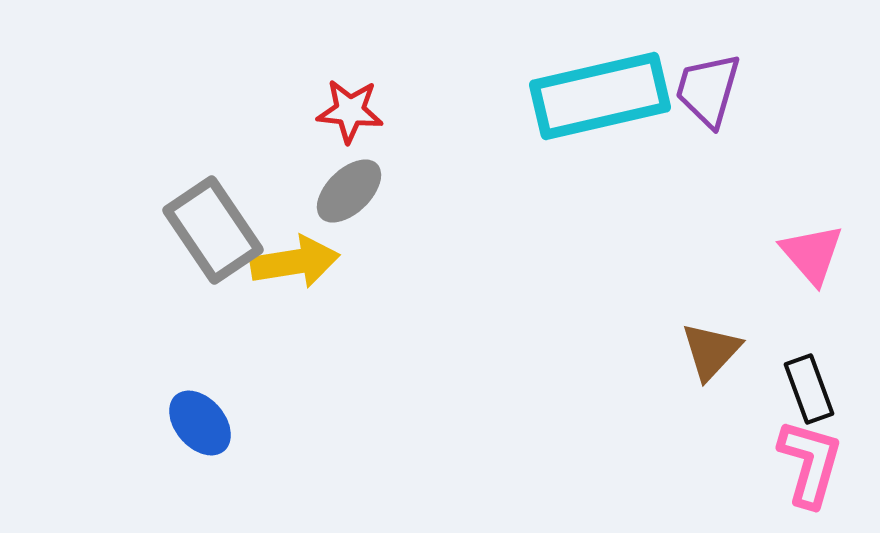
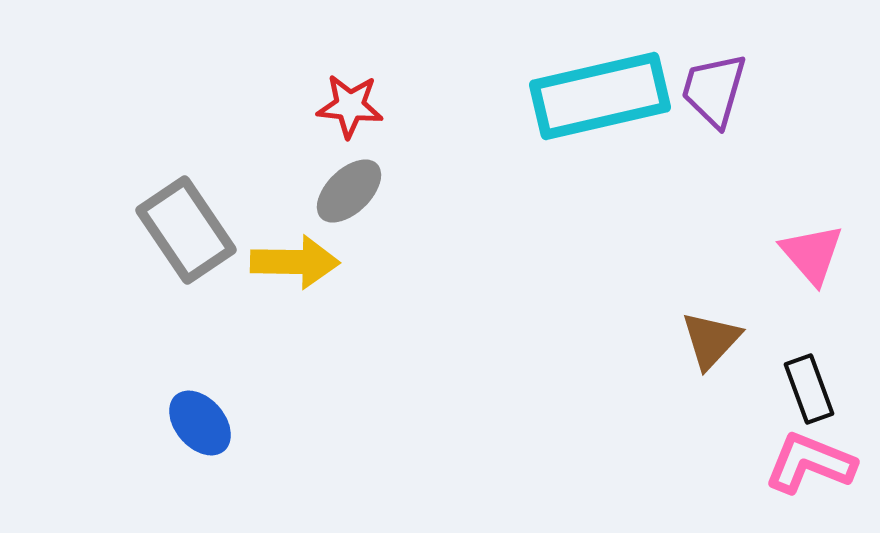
purple trapezoid: moved 6 px right
red star: moved 5 px up
gray rectangle: moved 27 px left
yellow arrow: rotated 10 degrees clockwise
brown triangle: moved 11 px up
pink L-shape: rotated 84 degrees counterclockwise
